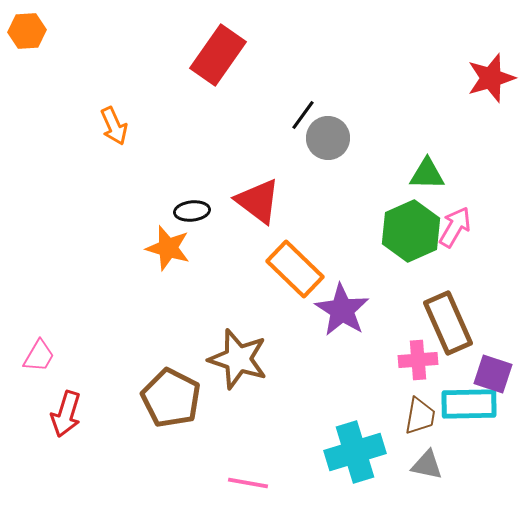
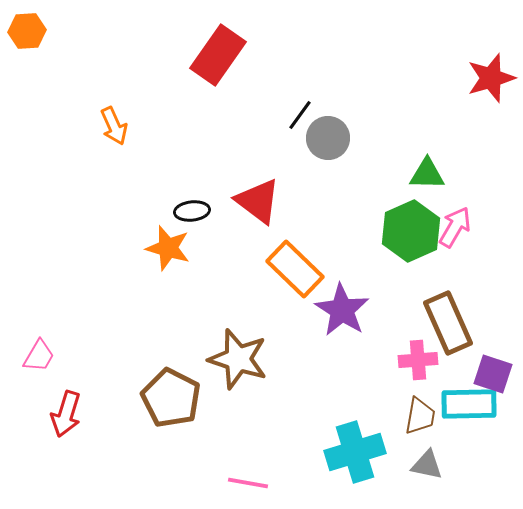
black line: moved 3 px left
